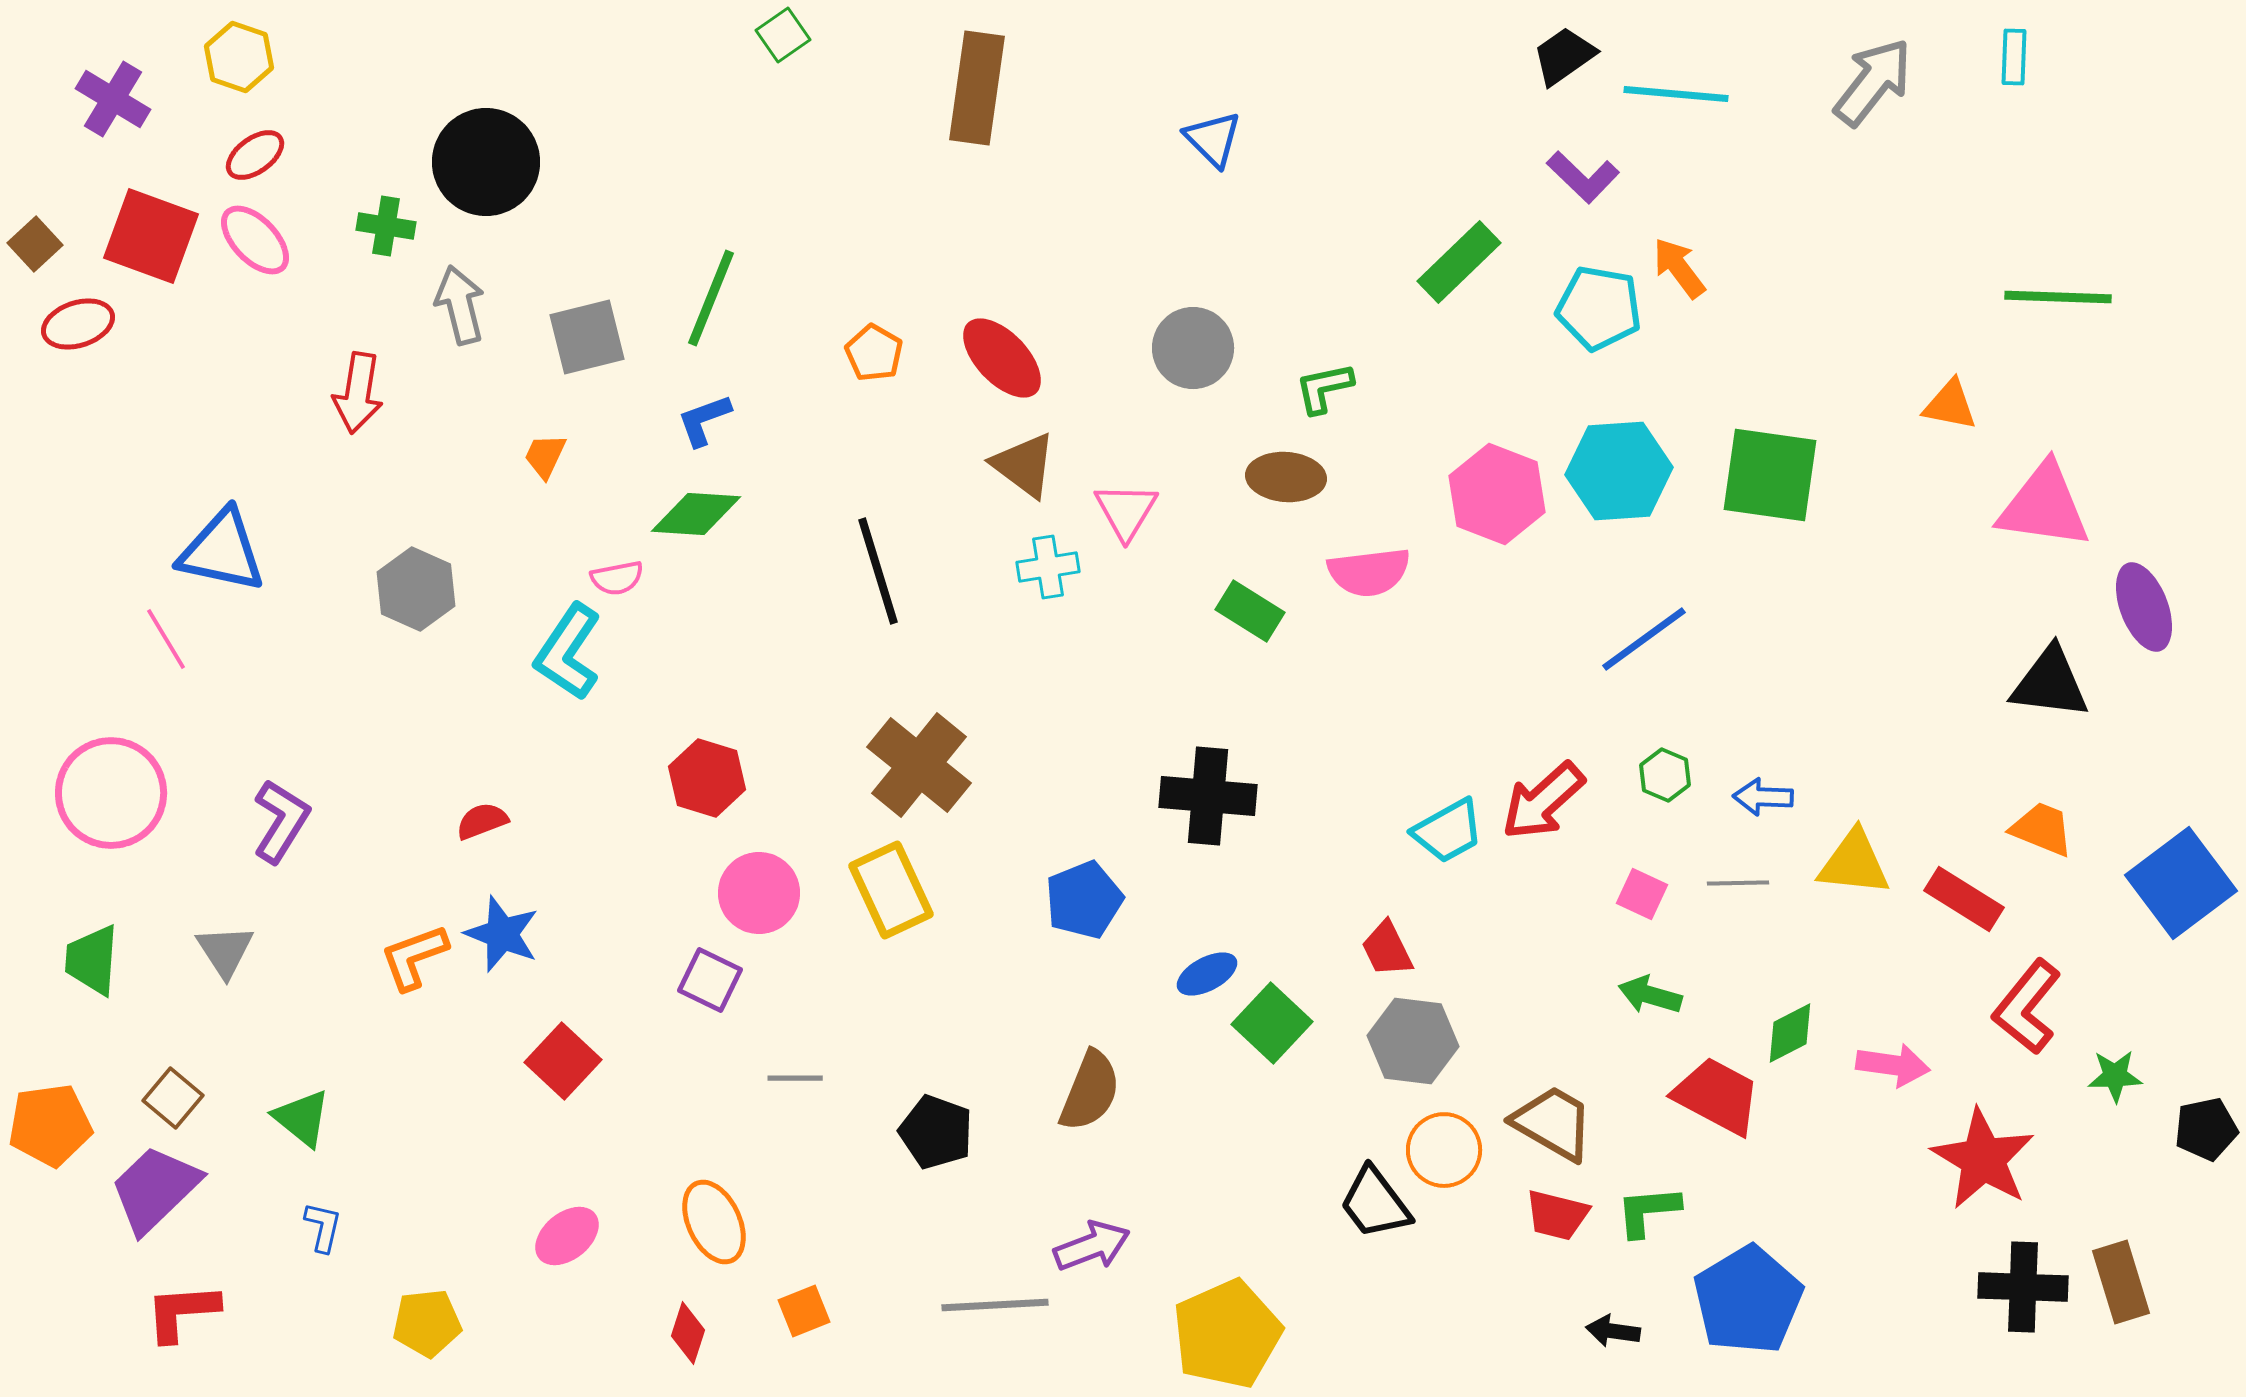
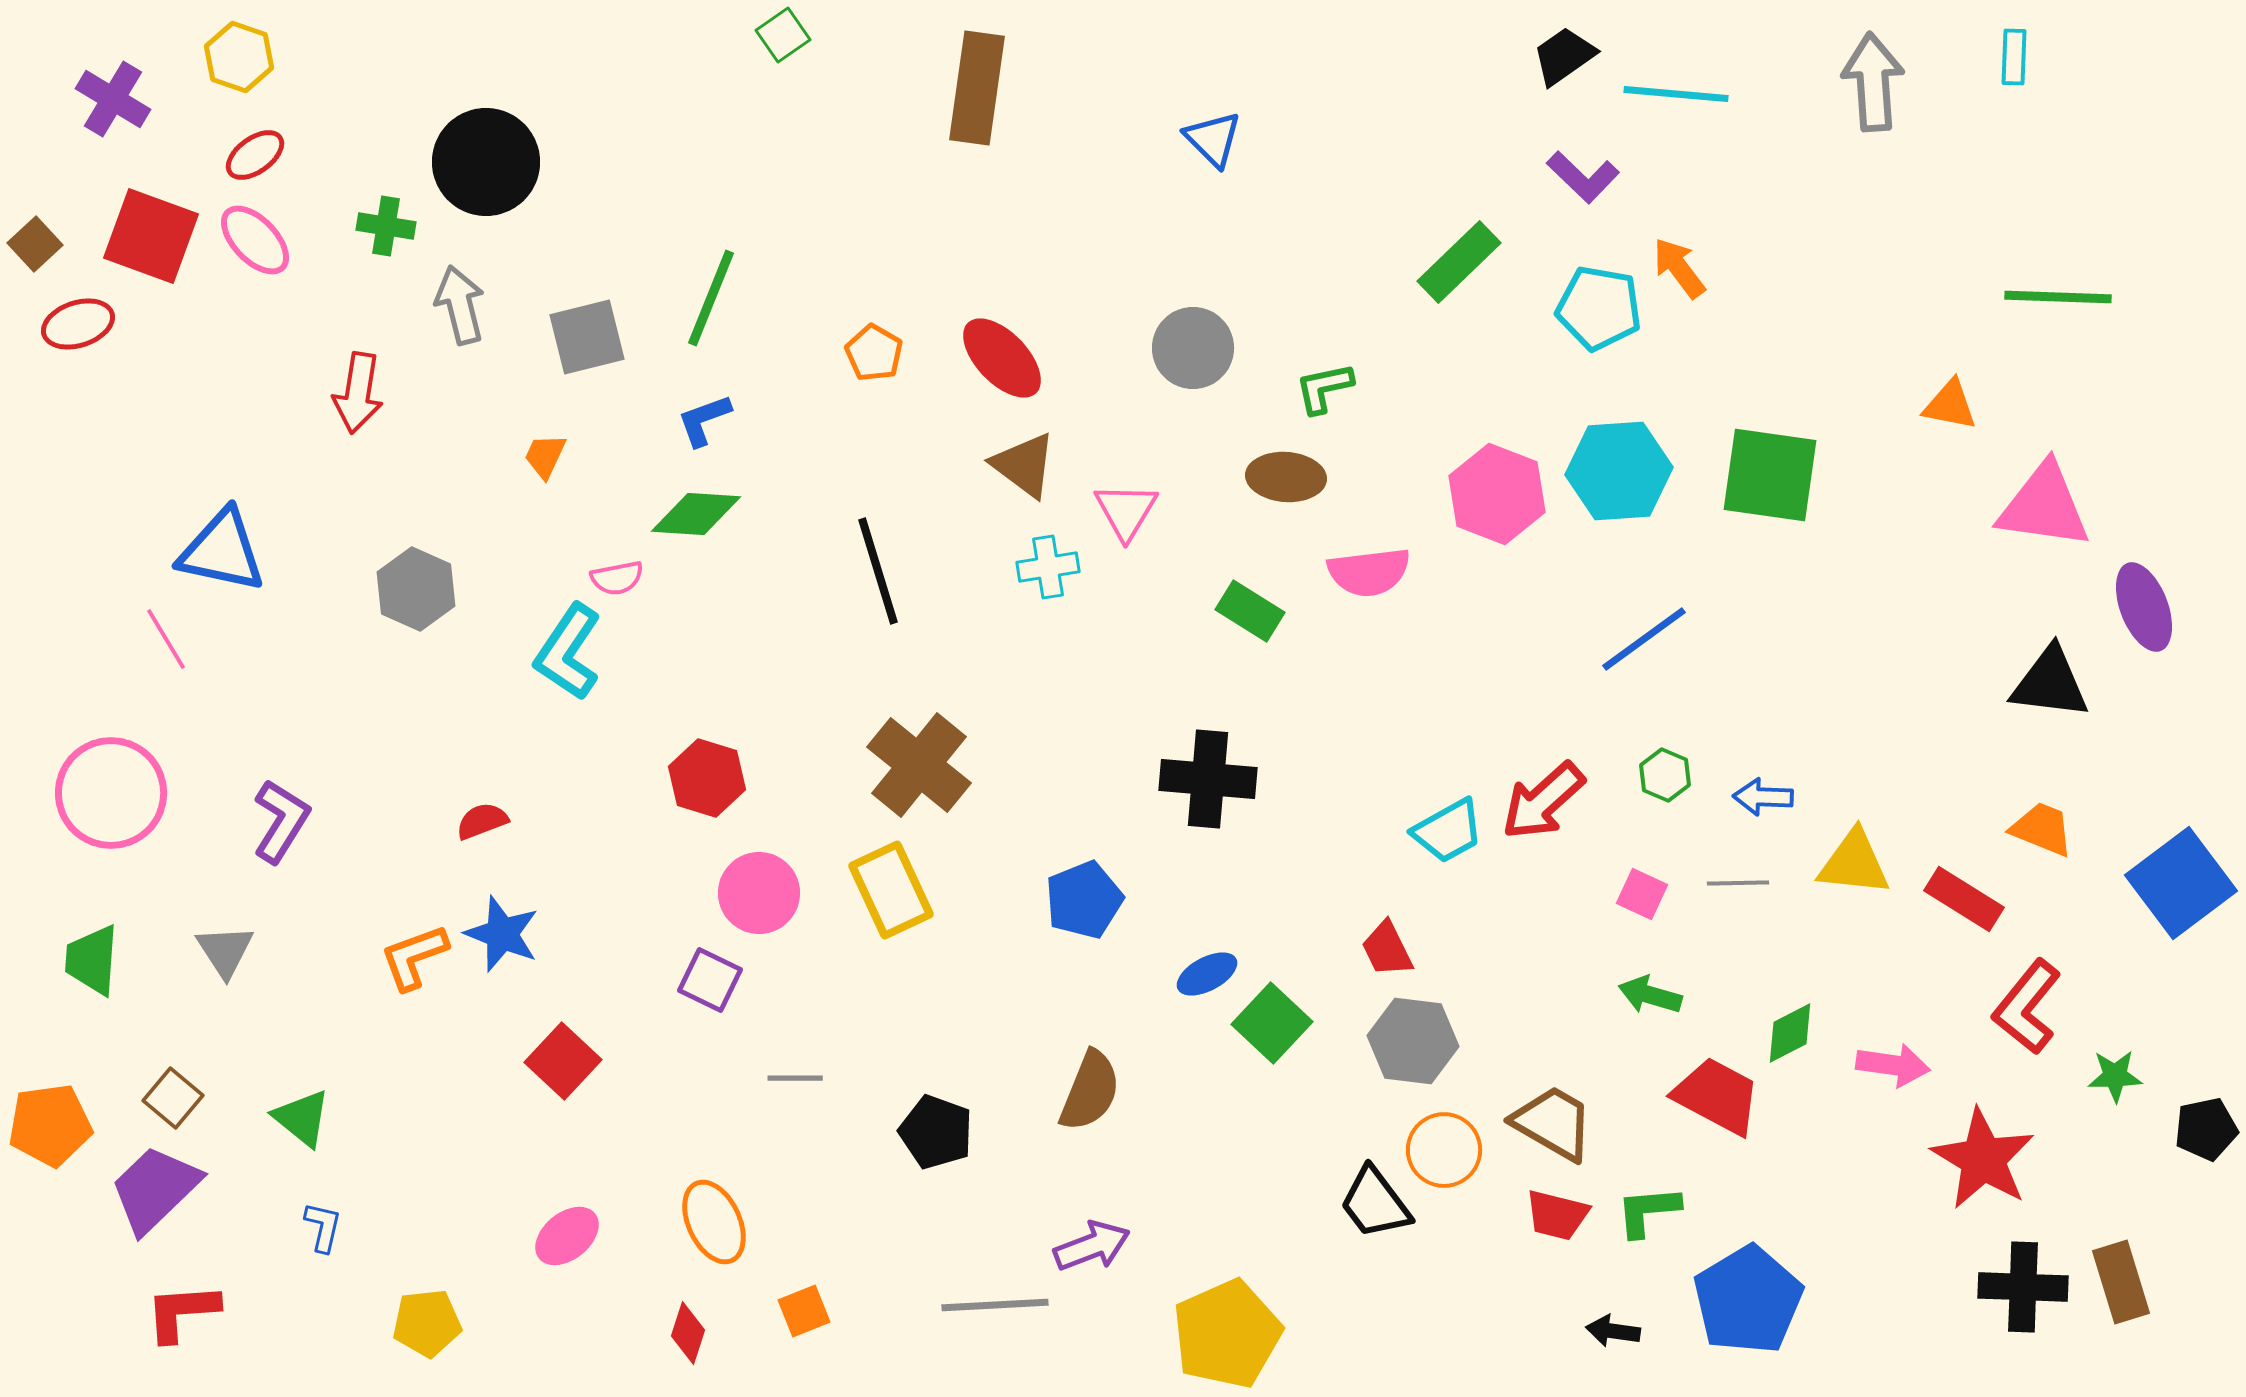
gray arrow at (1873, 82): rotated 42 degrees counterclockwise
black cross at (1208, 796): moved 17 px up
